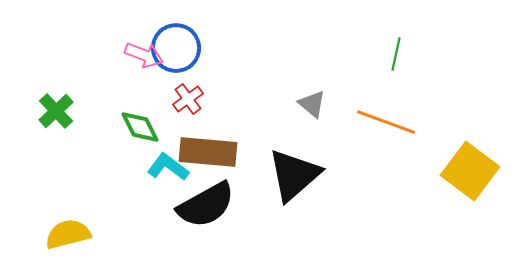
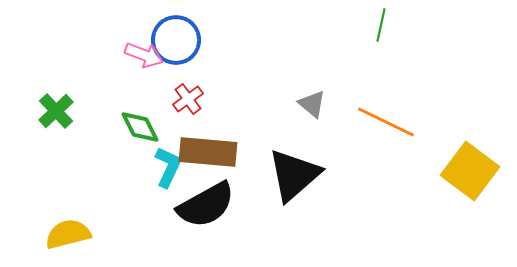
blue circle: moved 8 px up
green line: moved 15 px left, 29 px up
orange line: rotated 6 degrees clockwise
cyan L-shape: rotated 78 degrees clockwise
